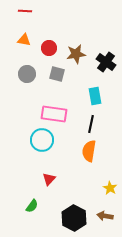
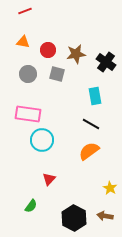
red line: rotated 24 degrees counterclockwise
orange triangle: moved 1 px left, 2 px down
red circle: moved 1 px left, 2 px down
gray circle: moved 1 px right
pink rectangle: moved 26 px left
black line: rotated 72 degrees counterclockwise
orange semicircle: rotated 45 degrees clockwise
green semicircle: moved 1 px left
